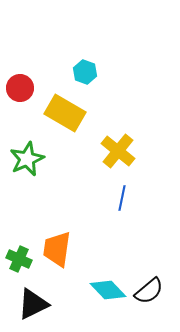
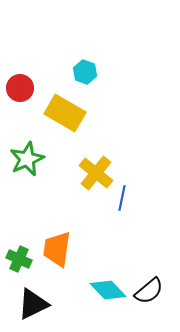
yellow cross: moved 22 px left, 22 px down
